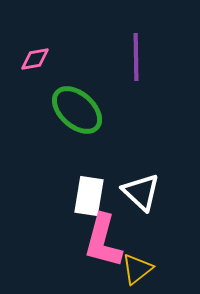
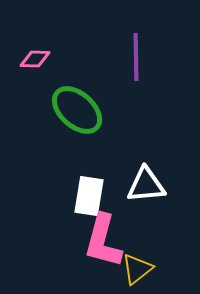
pink diamond: rotated 12 degrees clockwise
white triangle: moved 5 px right, 7 px up; rotated 48 degrees counterclockwise
